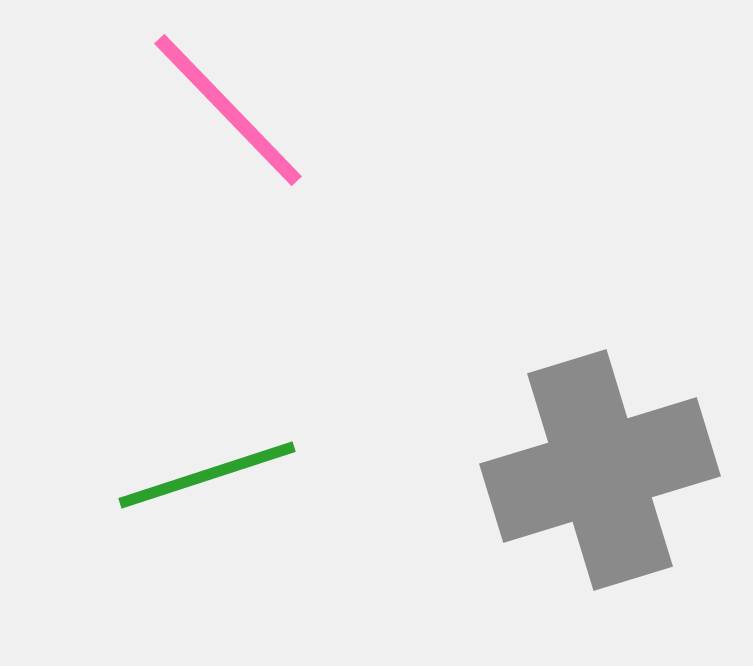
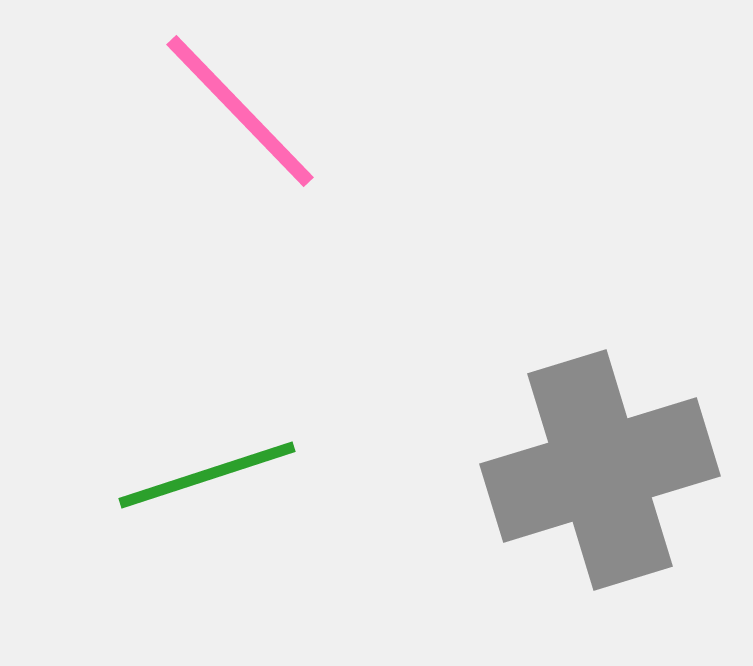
pink line: moved 12 px right, 1 px down
